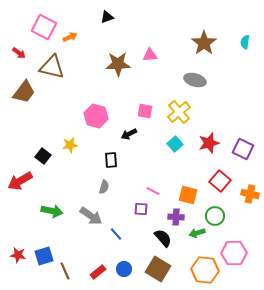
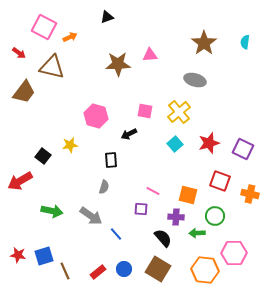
red square at (220, 181): rotated 20 degrees counterclockwise
green arrow at (197, 233): rotated 14 degrees clockwise
